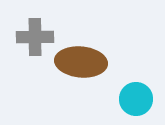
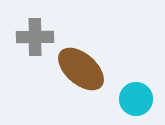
brown ellipse: moved 7 px down; rotated 36 degrees clockwise
